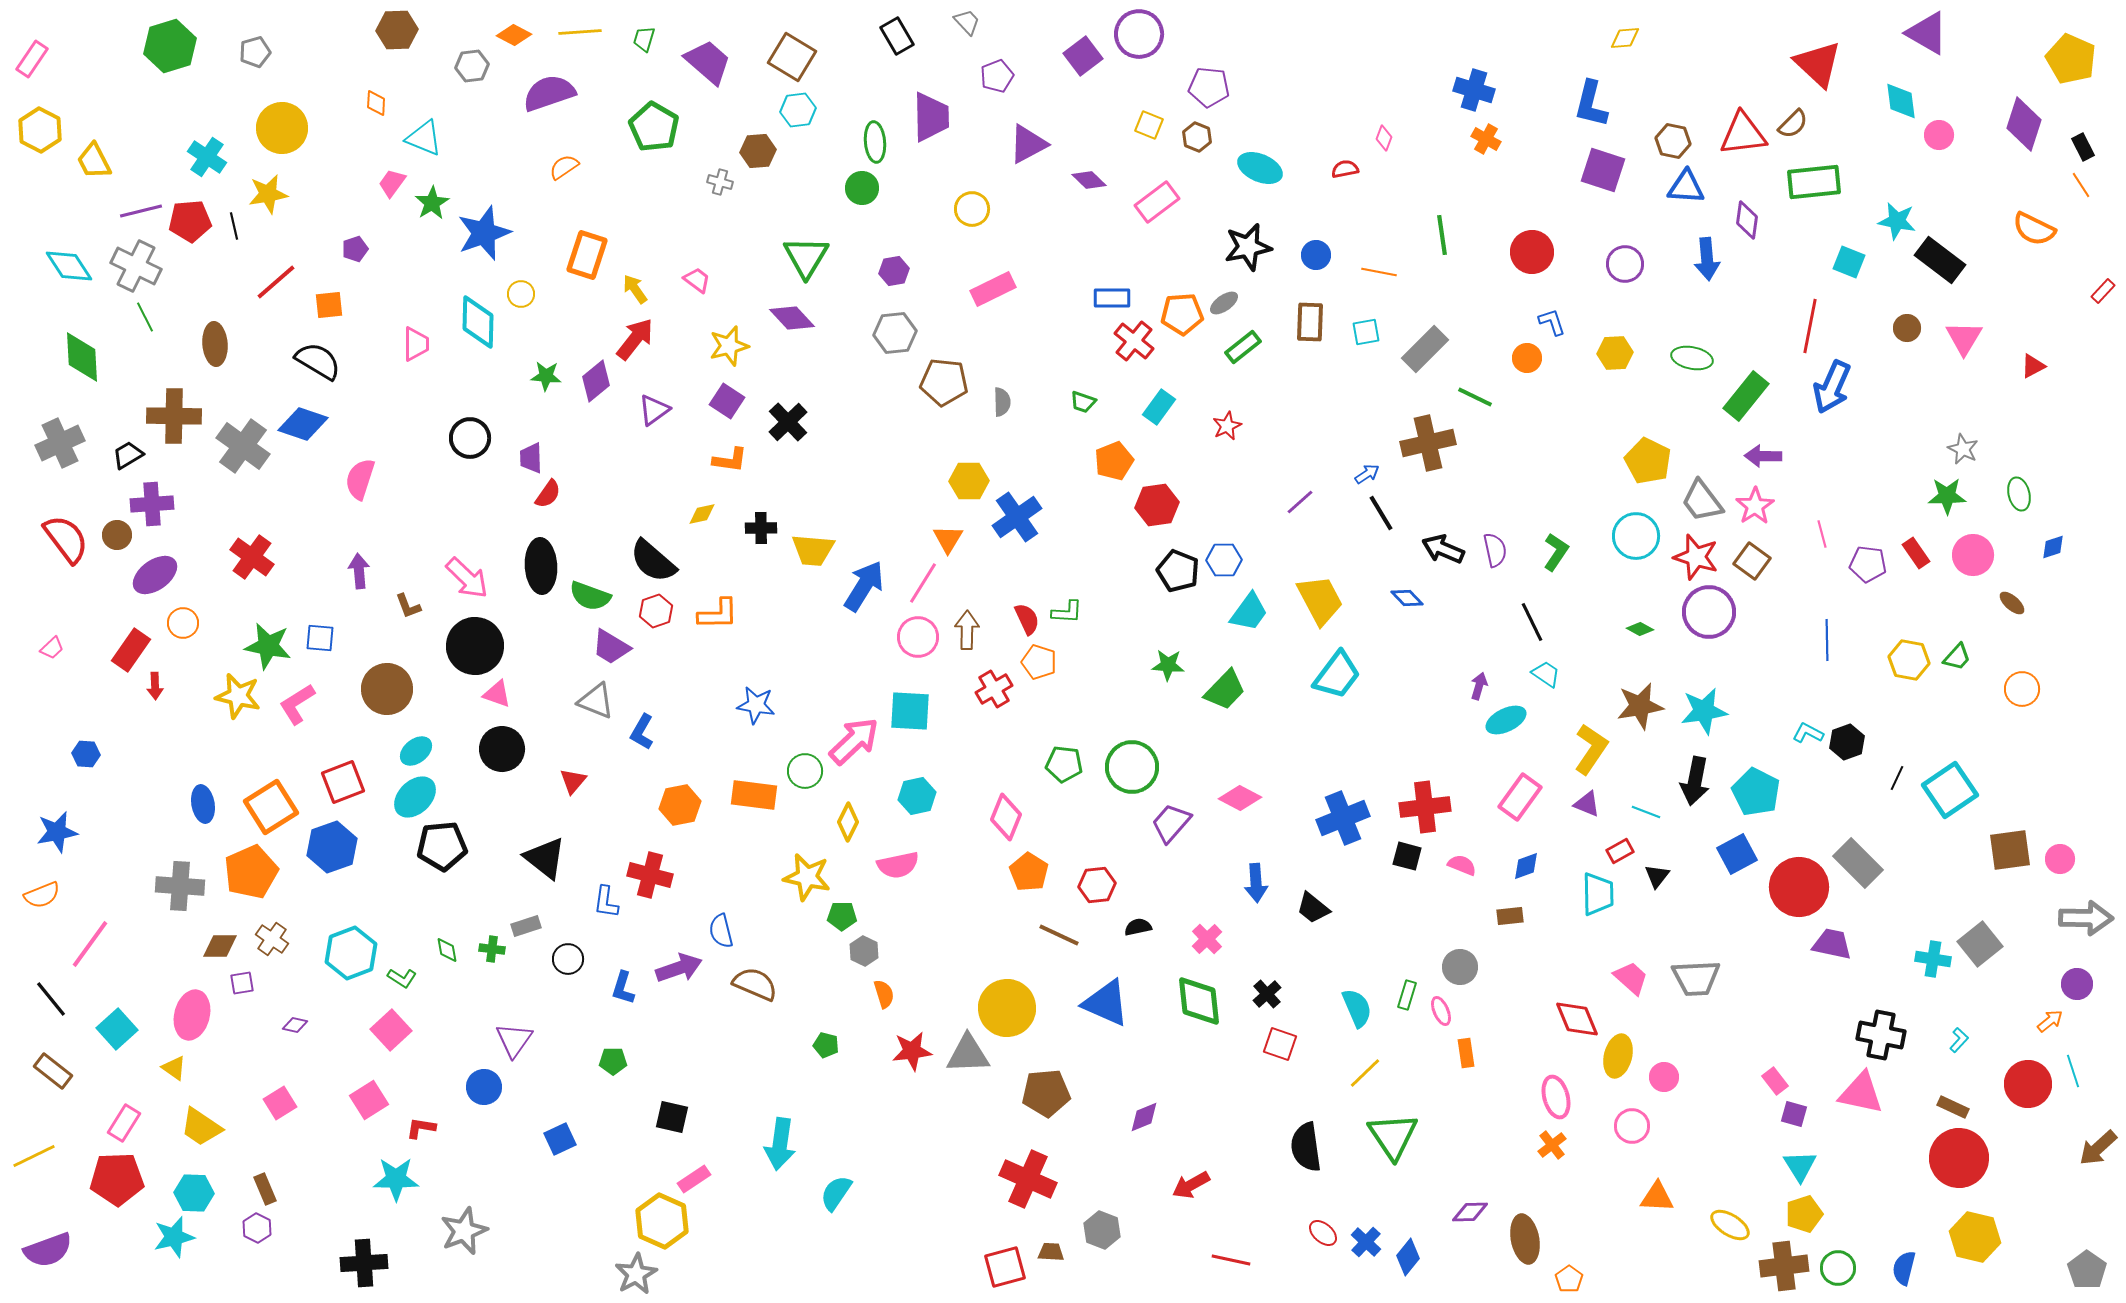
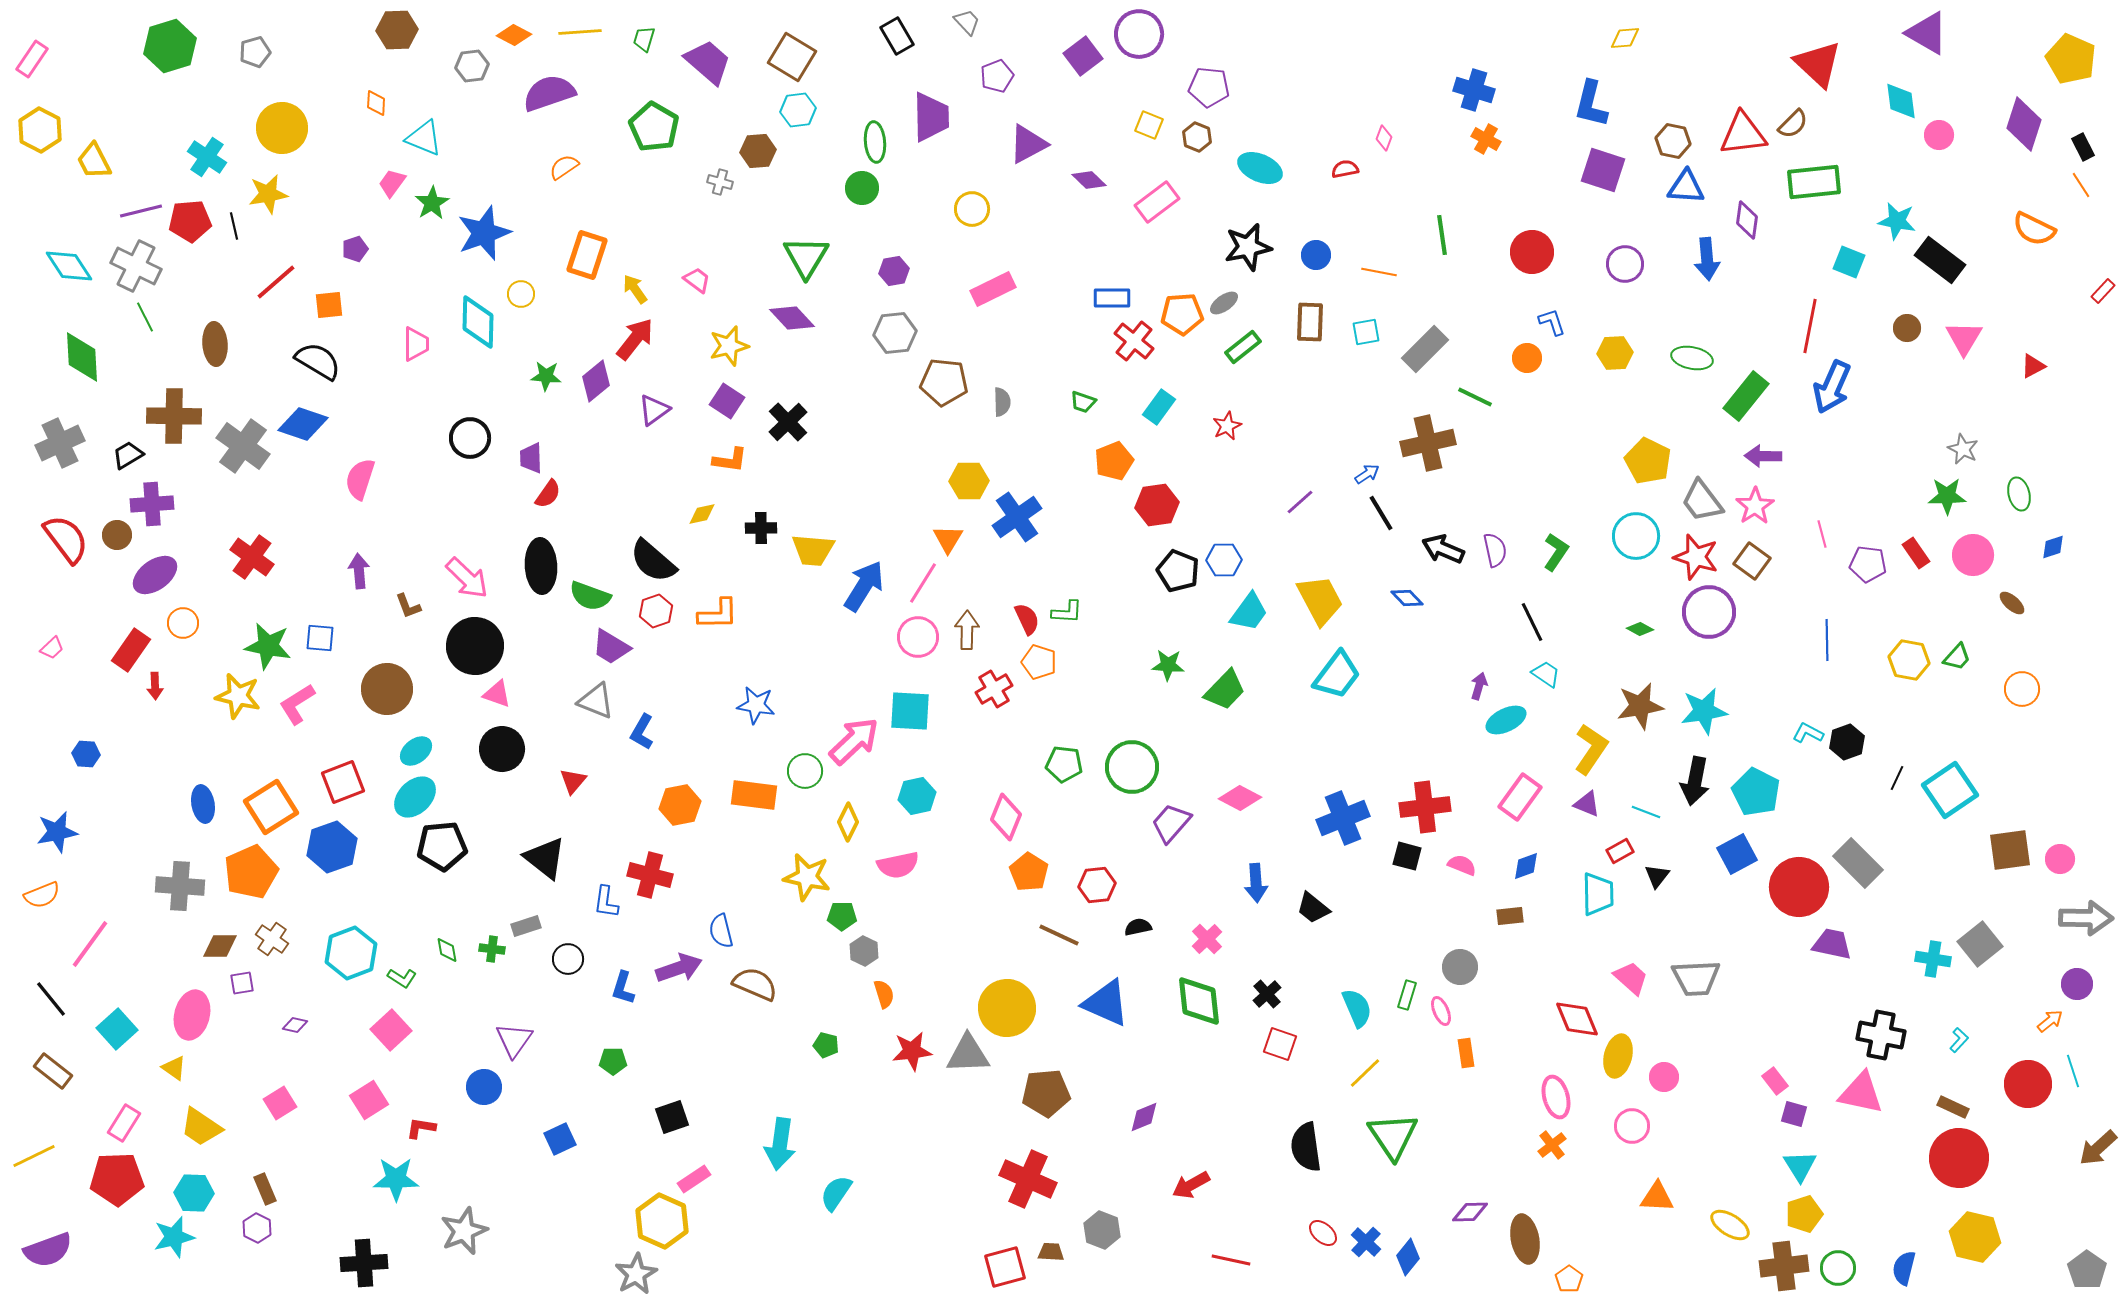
black square at (672, 1117): rotated 32 degrees counterclockwise
